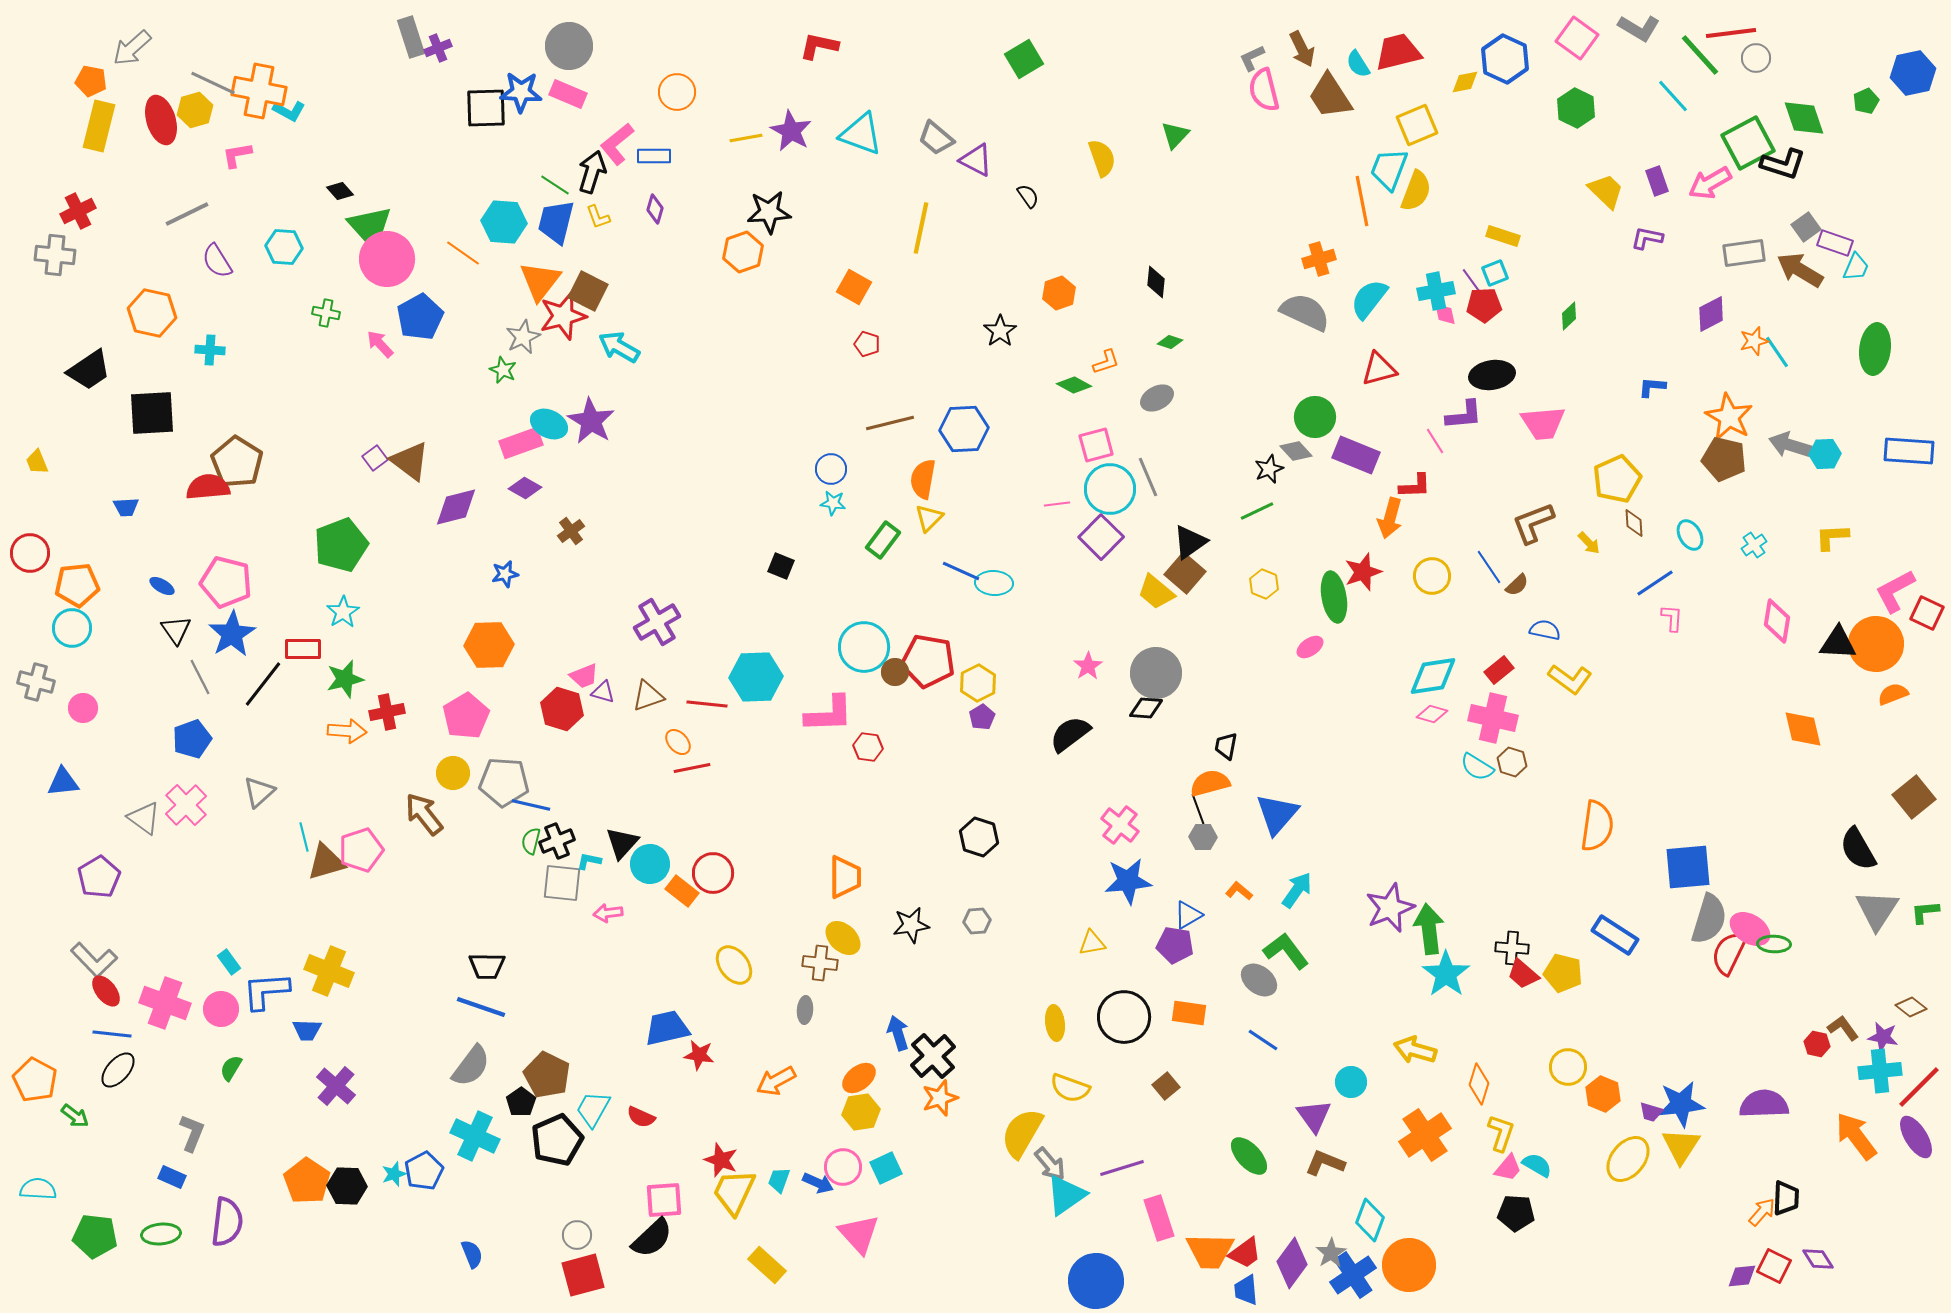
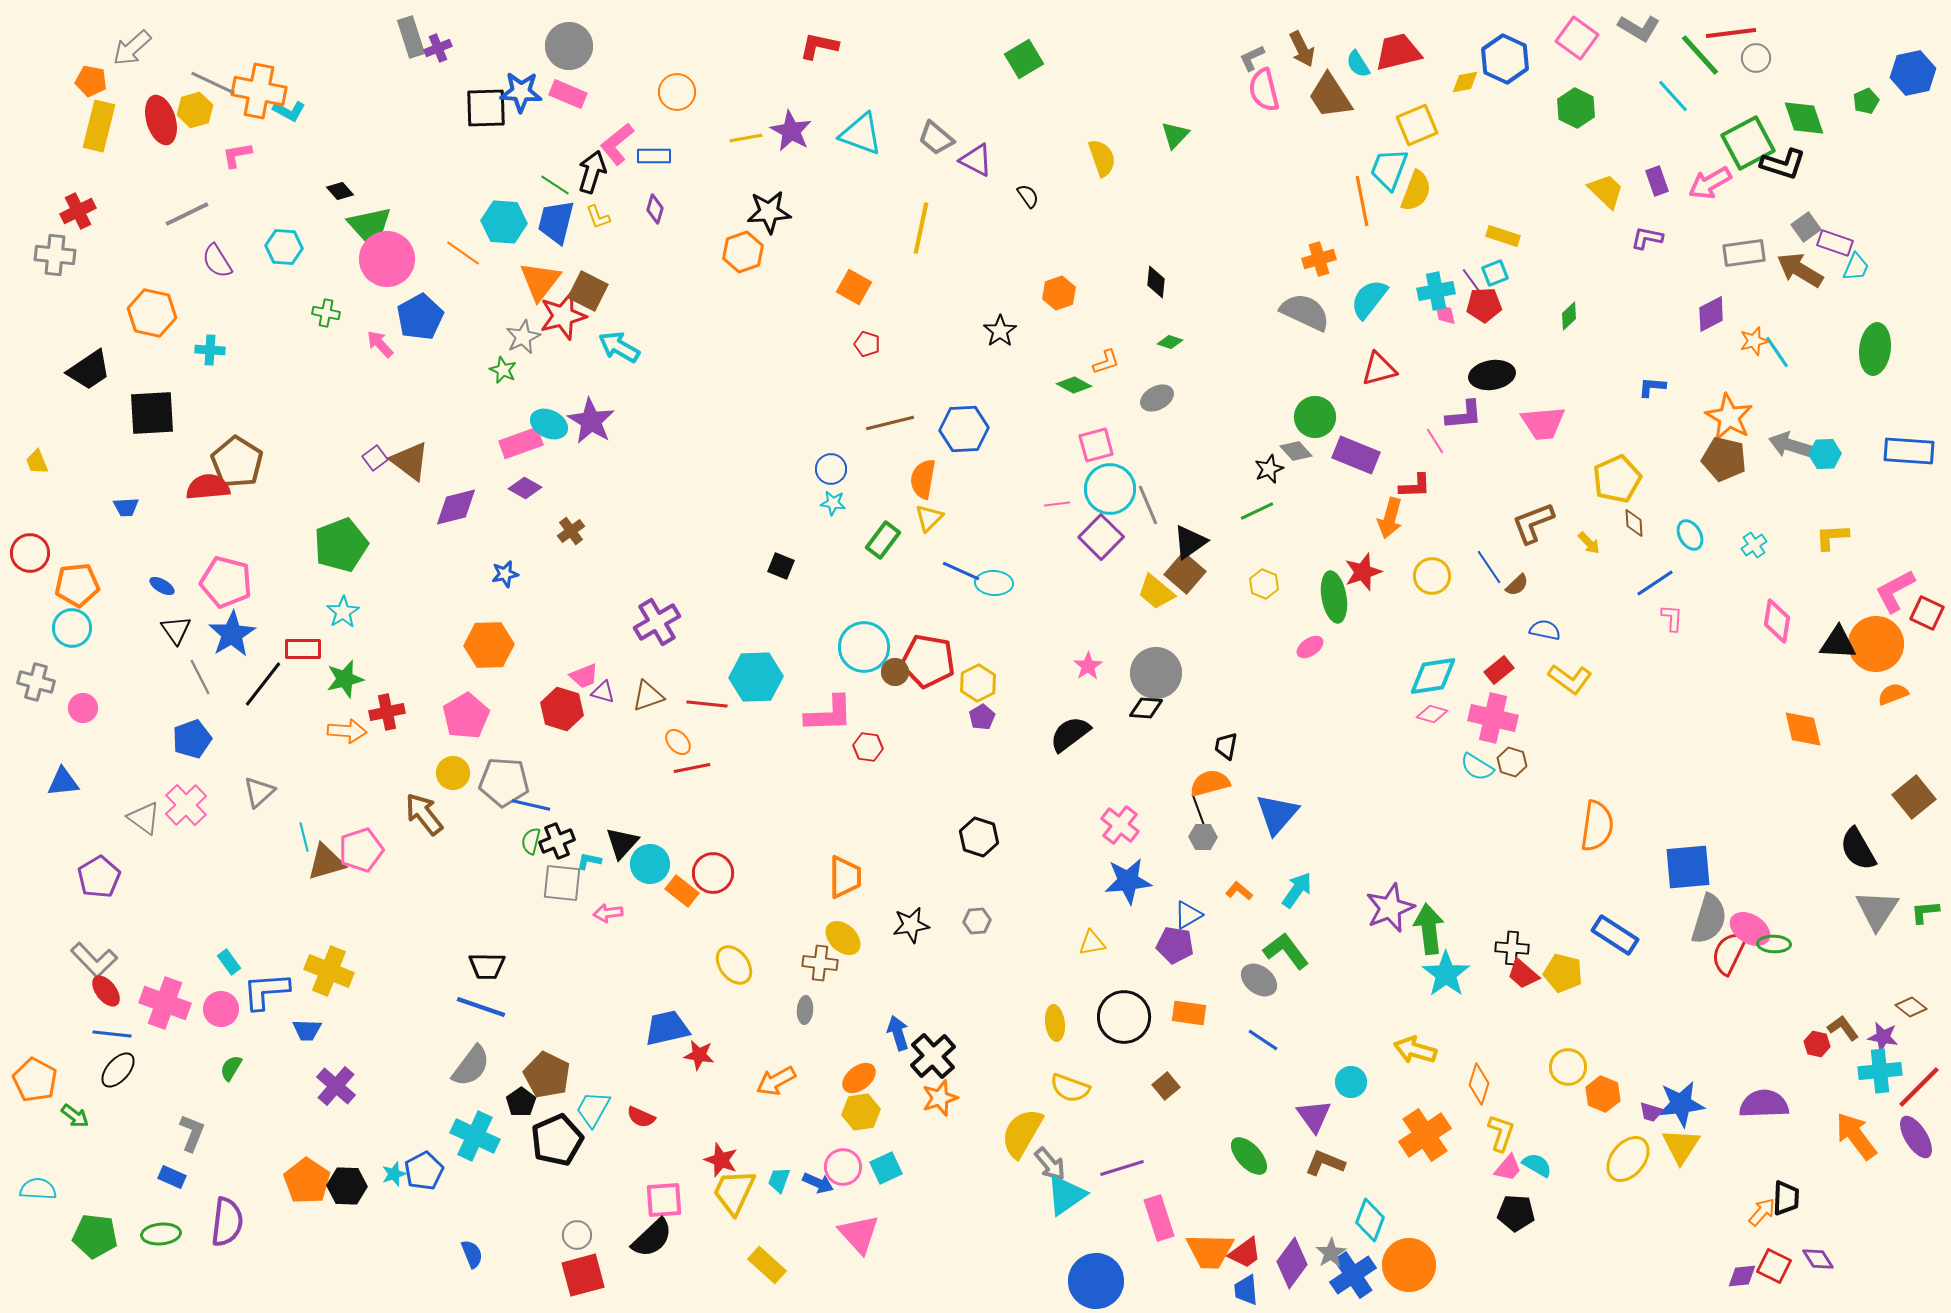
gray line at (1148, 477): moved 28 px down
